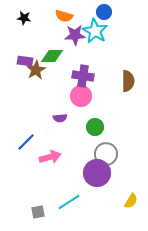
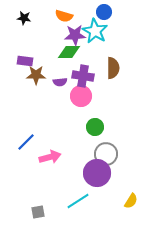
green diamond: moved 17 px right, 4 px up
brown star: moved 5 px down; rotated 30 degrees clockwise
brown semicircle: moved 15 px left, 13 px up
purple semicircle: moved 36 px up
cyan line: moved 9 px right, 1 px up
